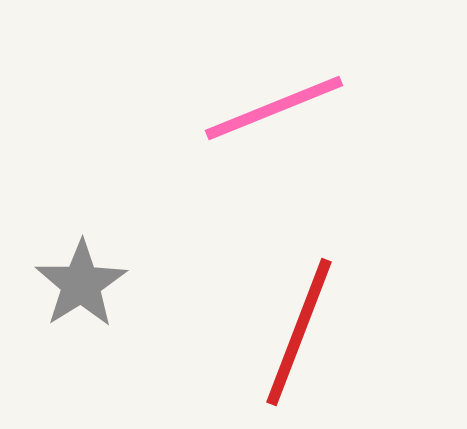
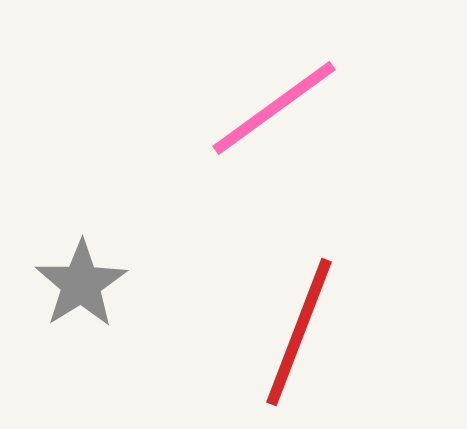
pink line: rotated 14 degrees counterclockwise
